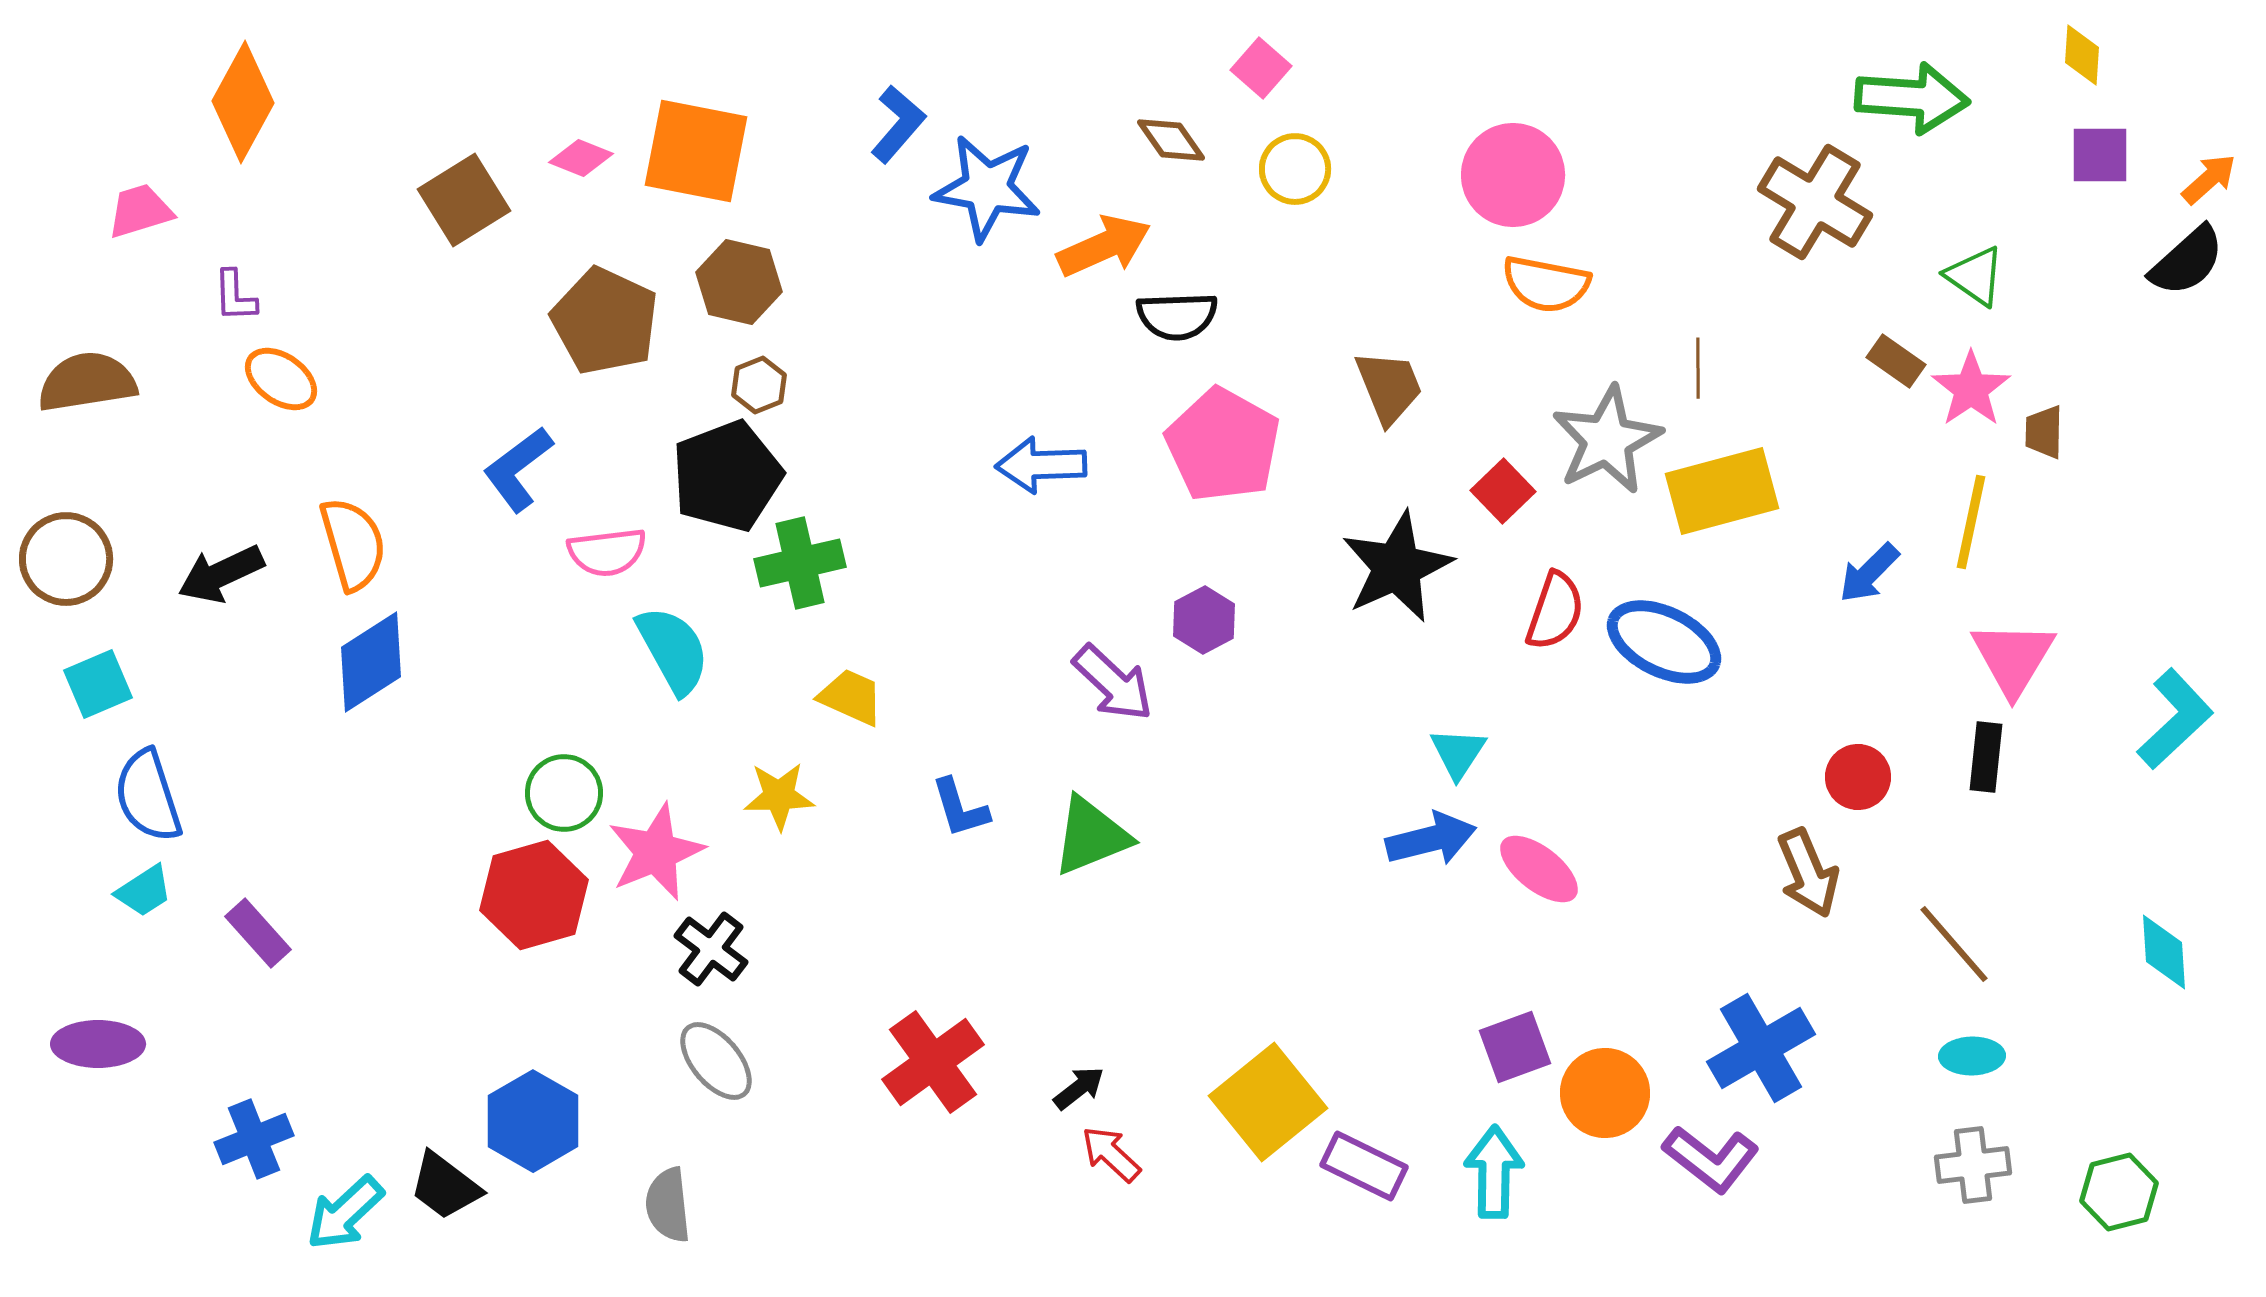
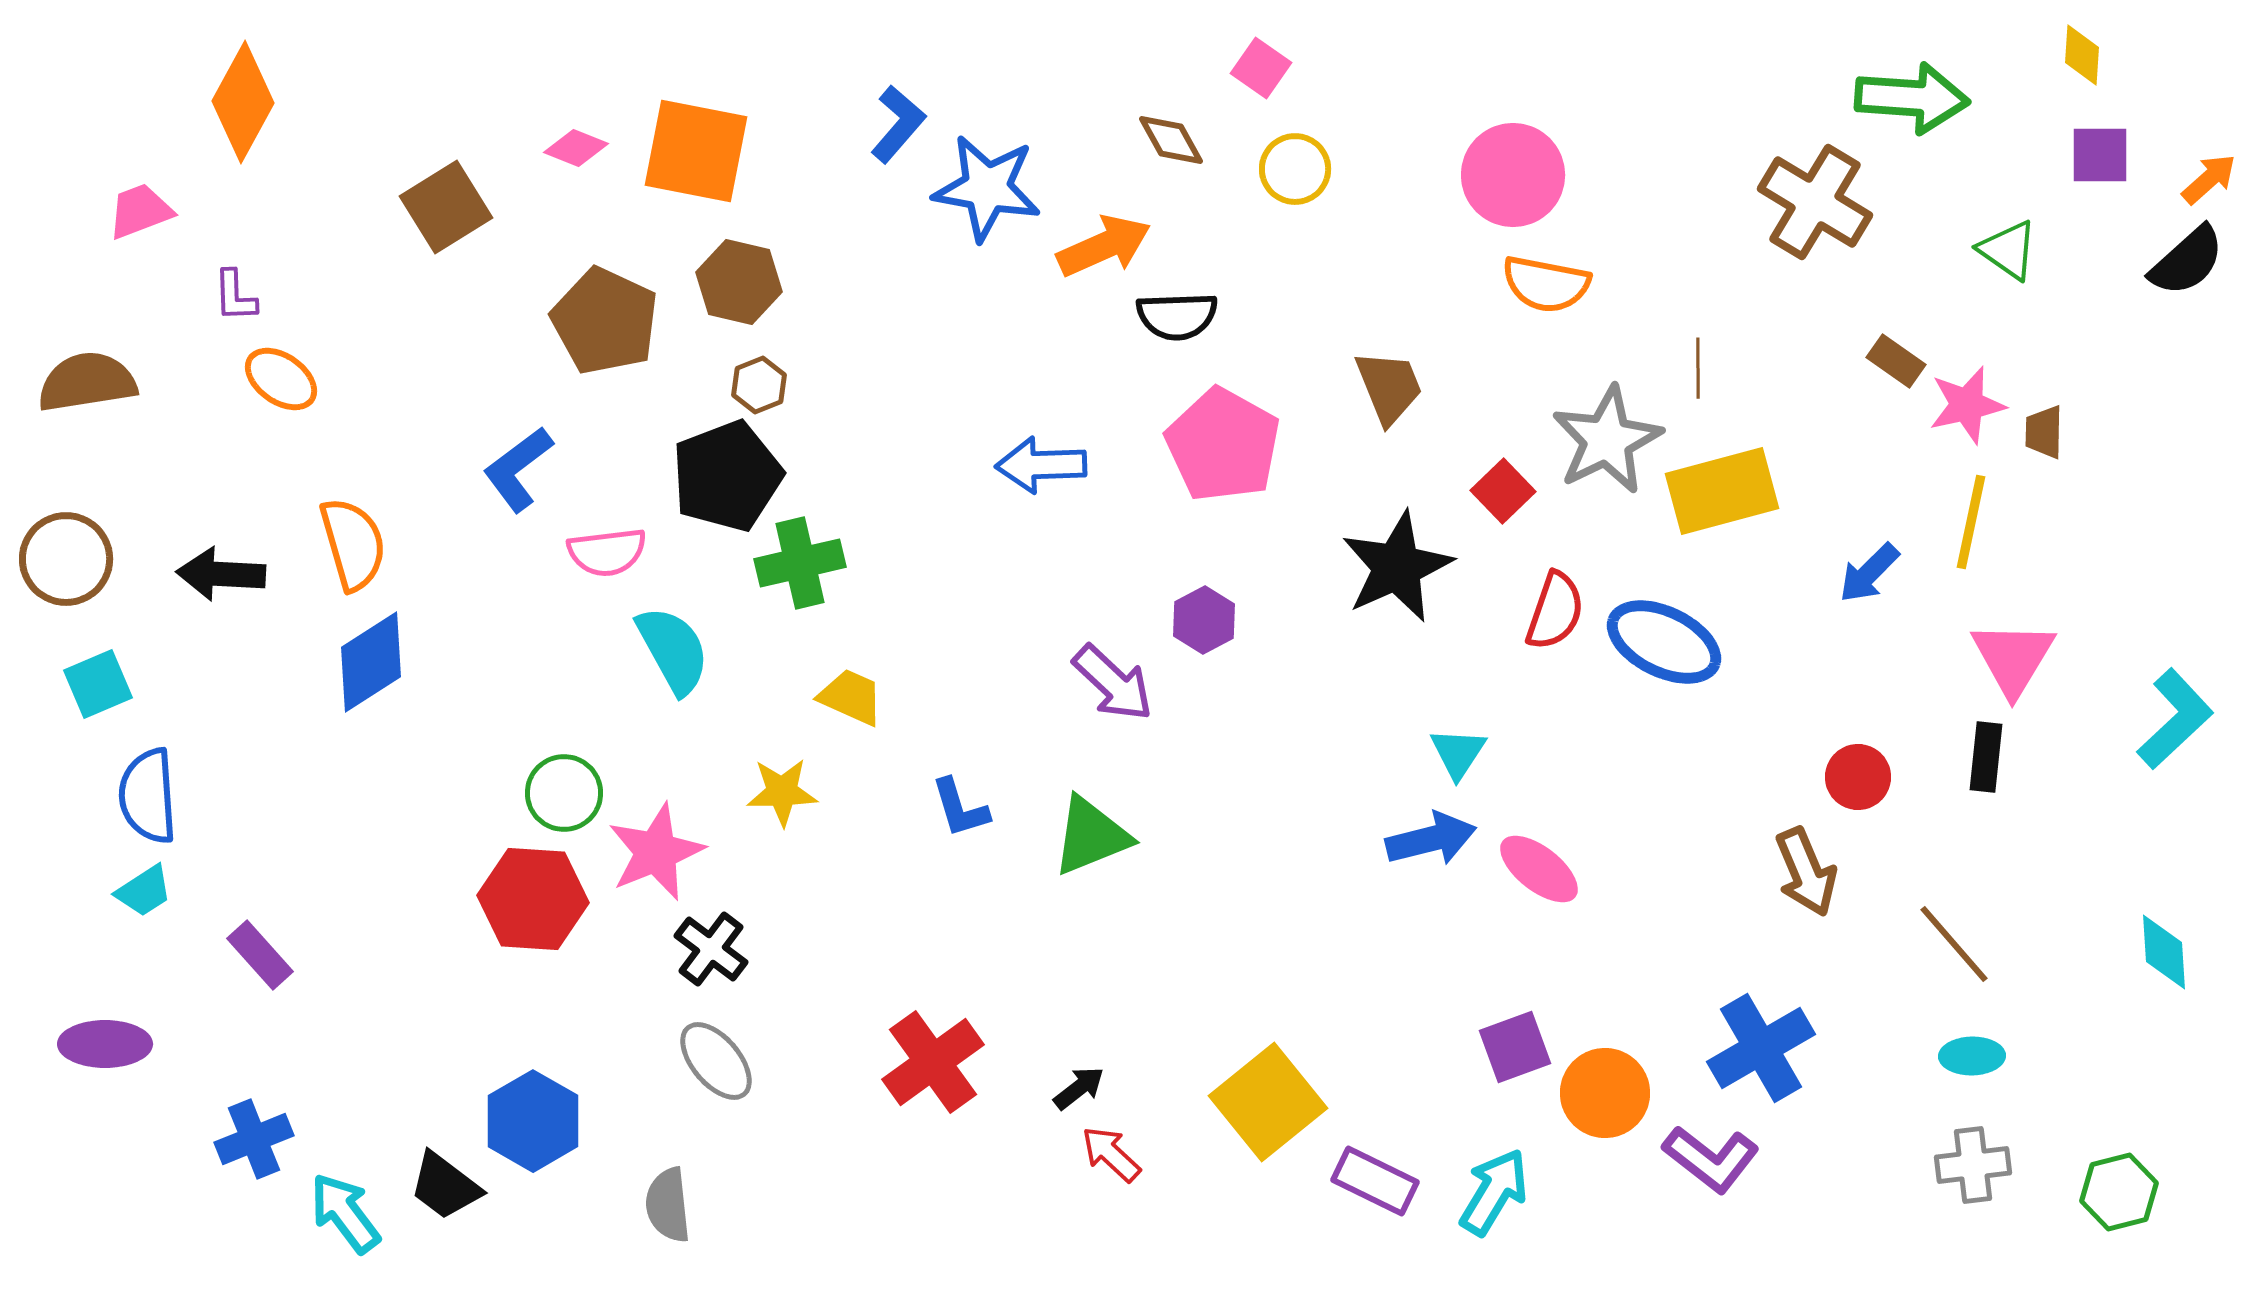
pink square at (1261, 68): rotated 6 degrees counterclockwise
brown diamond at (1171, 140): rotated 6 degrees clockwise
pink diamond at (581, 158): moved 5 px left, 10 px up
brown square at (464, 200): moved 18 px left, 7 px down
pink trapezoid at (140, 211): rotated 4 degrees counterclockwise
green triangle at (1975, 276): moved 33 px right, 26 px up
pink star at (1971, 389): moved 4 px left, 16 px down; rotated 22 degrees clockwise
black arrow at (221, 574): rotated 28 degrees clockwise
blue semicircle at (148, 796): rotated 14 degrees clockwise
yellow star at (779, 796): moved 3 px right, 4 px up
brown arrow at (1808, 873): moved 2 px left, 1 px up
red hexagon at (534, 895): moved 1 px left, 4 px down; rotated 20 degrees clockwise
purple rectangle at (258, 933): moved 2 px right, 22 px down
purple ellipse at (98, 1044): moved 7 px right
purple rectangle at (1364, 1166): moved 11 px right, 15 px down
cyan arrow at (1494, 1172): moved 20 px down; rotated 30 degrees clockwise
cyan arrow at (345, 1213): rotated 96 degrees clockwise
